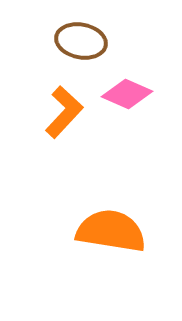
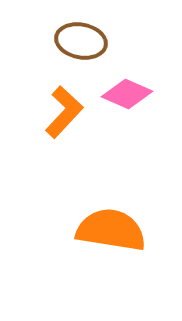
orange semicircle: moved 1 px up
